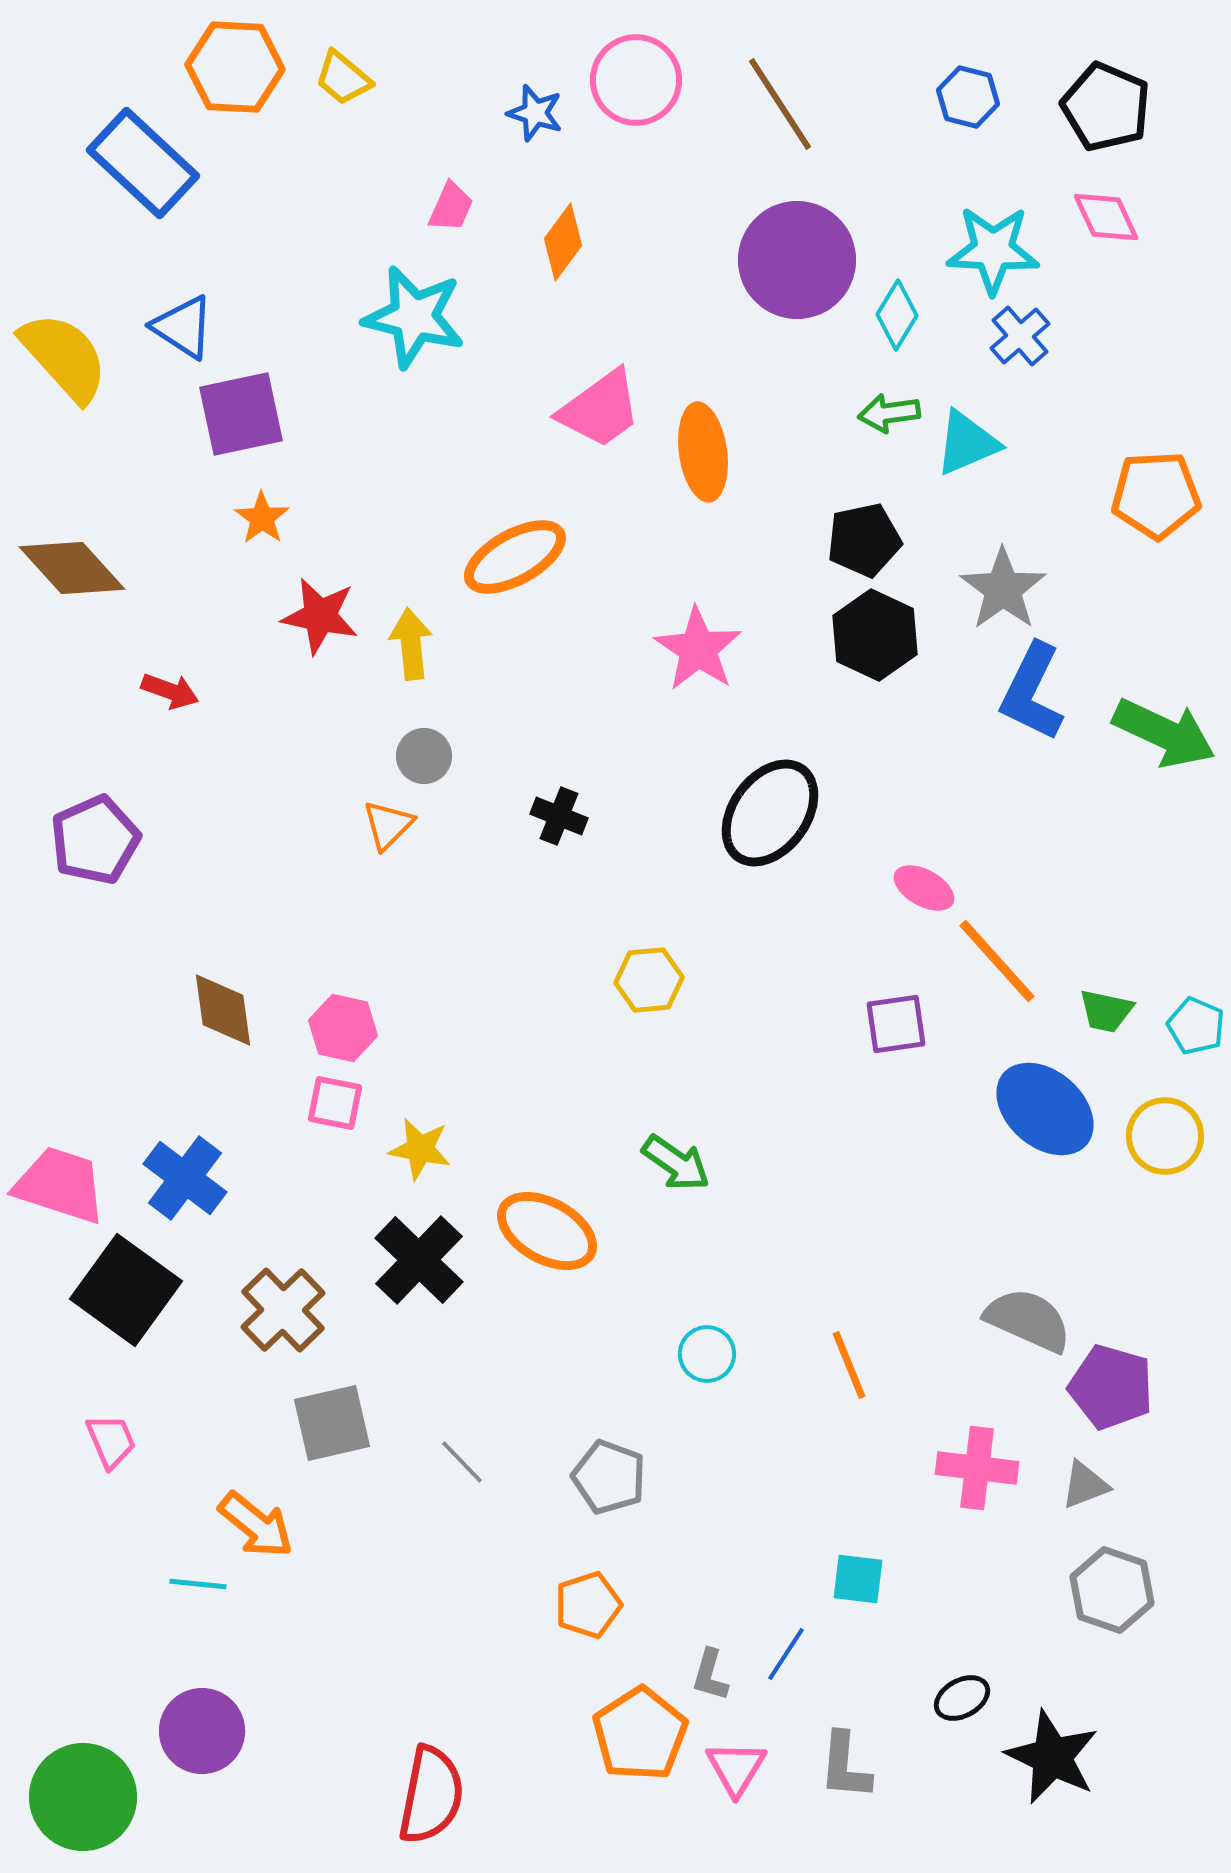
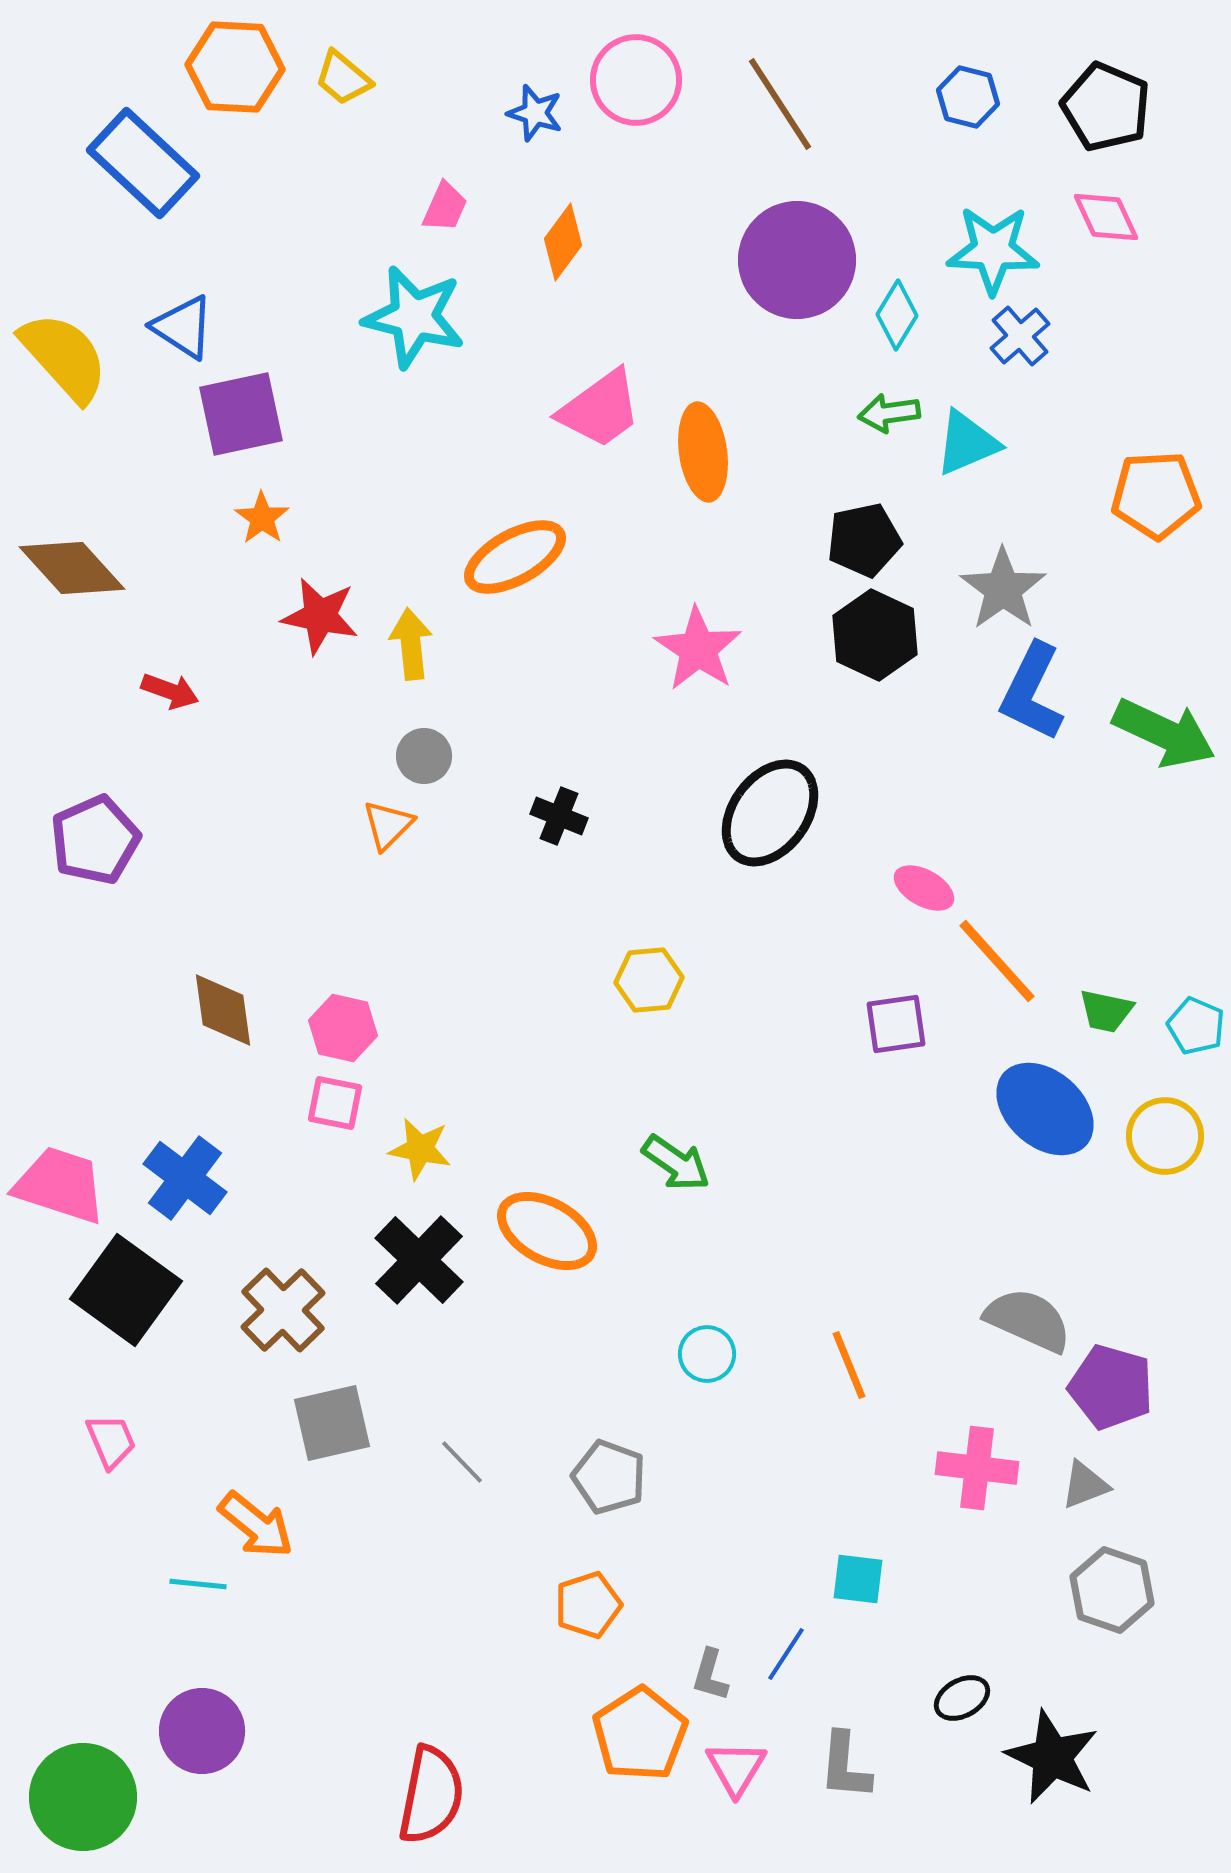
pink trapezoid at (451, 207): moved 6 px left
